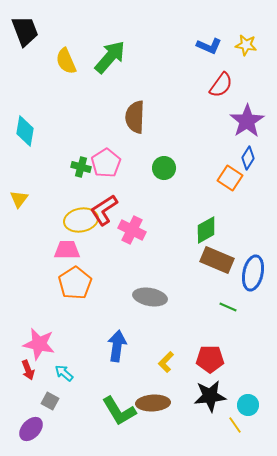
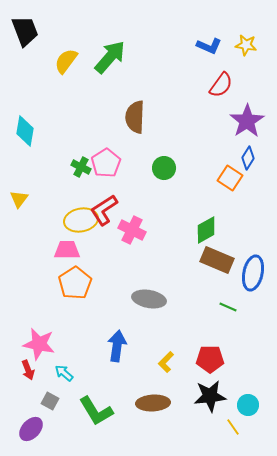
yellow semicircle: rotated 60 degrees clockwise
green cross: rotated 12 degrees clockwise
gray ellipse: moved 1 px left, 2 px down
green L-shape: moved 23 px left
yellow line: moved 2 px left, 2 px down
